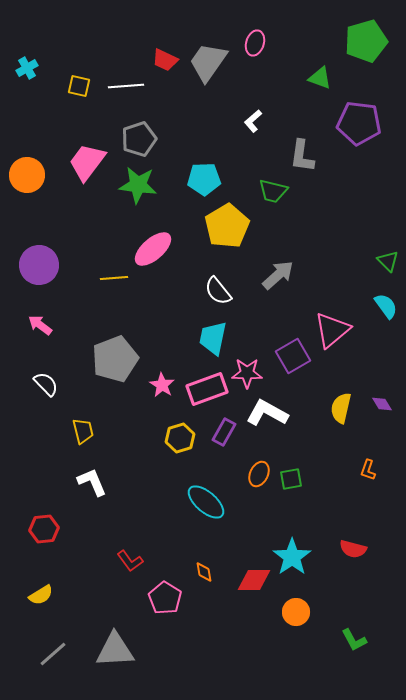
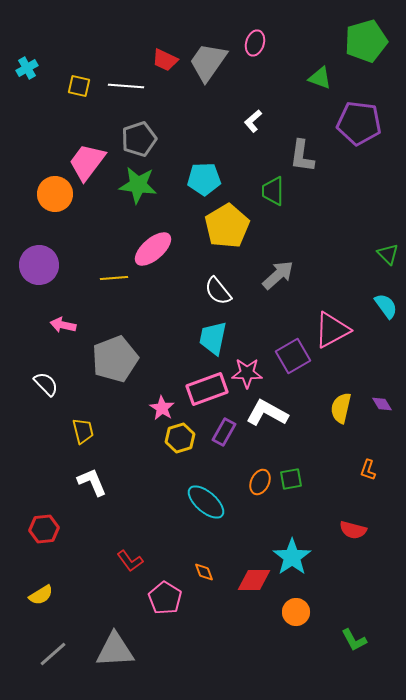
white line at (126, 86): rotated 8 degrees clockwise
orange circle at (27, 175): moved 28 px right, 19 px down
green trapezoid at (273, 191): rotated 76 degrees clockwise
green triangle at (388, 261): moved 7 px up
pink arrow at (40, 325): moved 23 px right; rotated 25 degrees counterclockwise
pink triangle at (332, 330): rotated 12 degrees clockwise
pink star at (162, 385): moved 23 px down
orange ellipse at (259, 474): moved 1 px right, 8 px down
red semicircle at (353, 549): moved 19 px up
orange diamond at (204, 572): rotated 10 degrees counterclockwise
